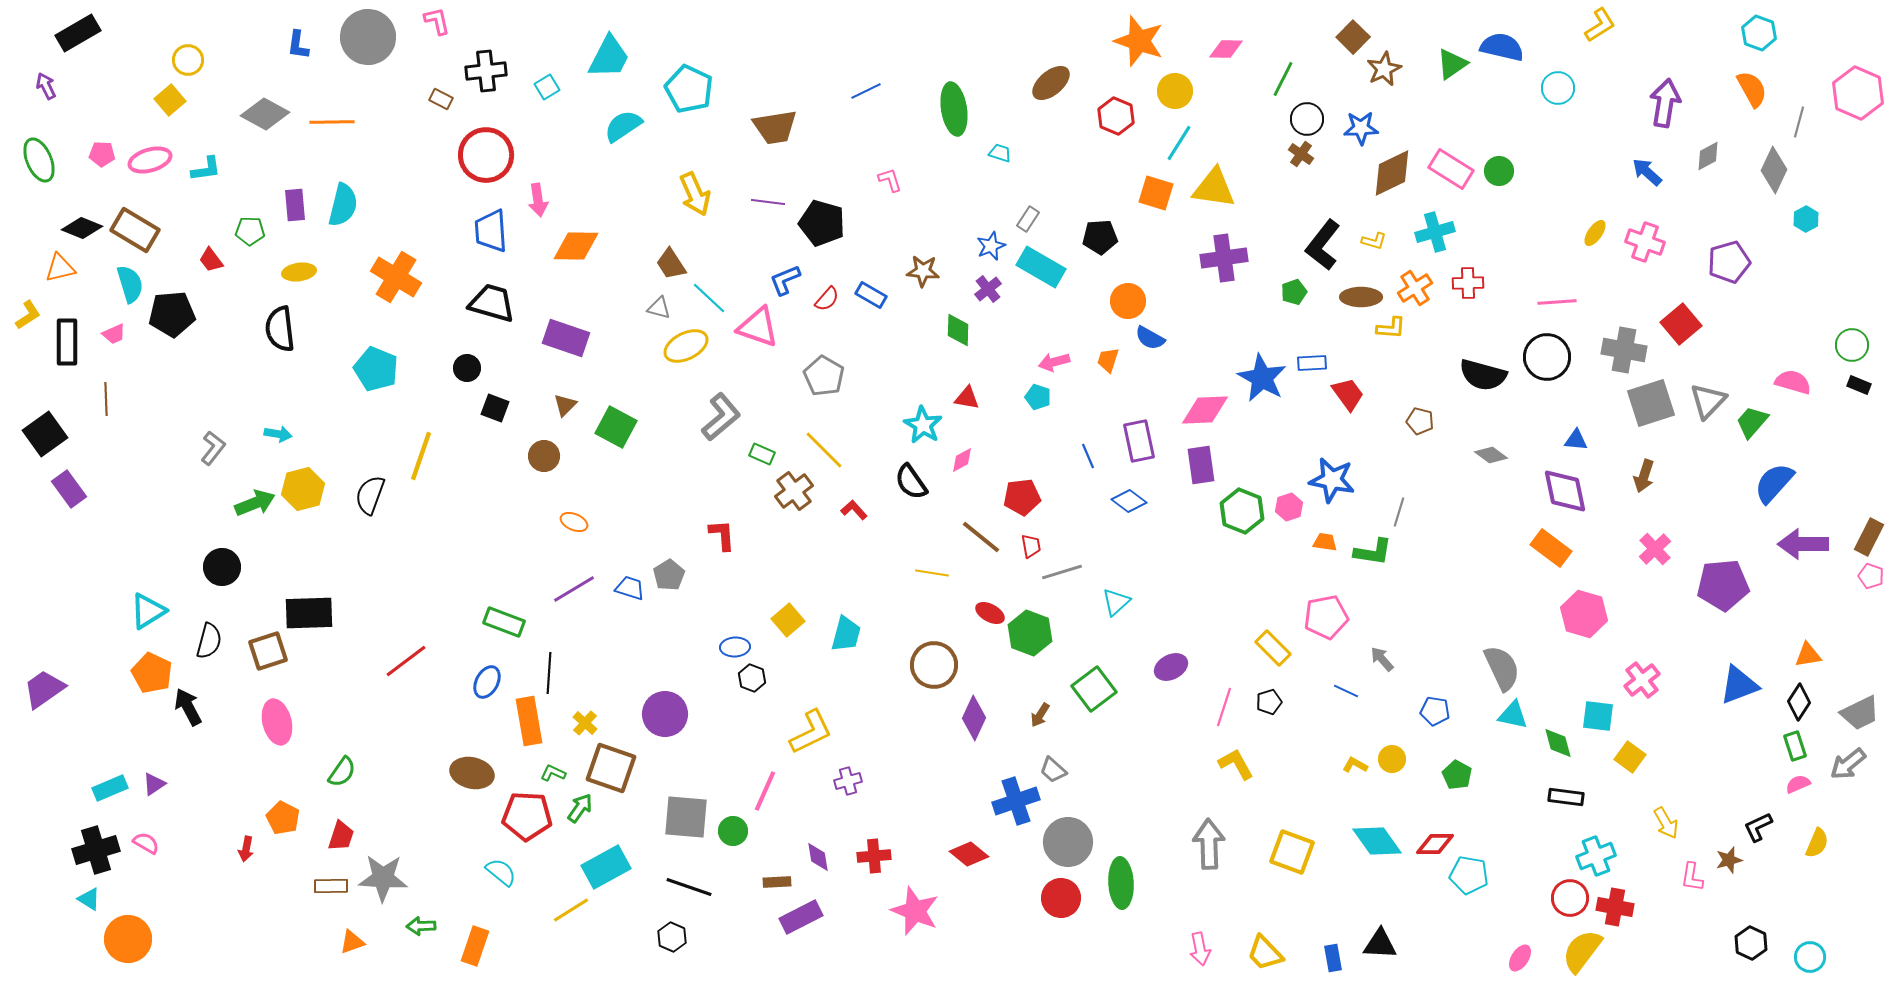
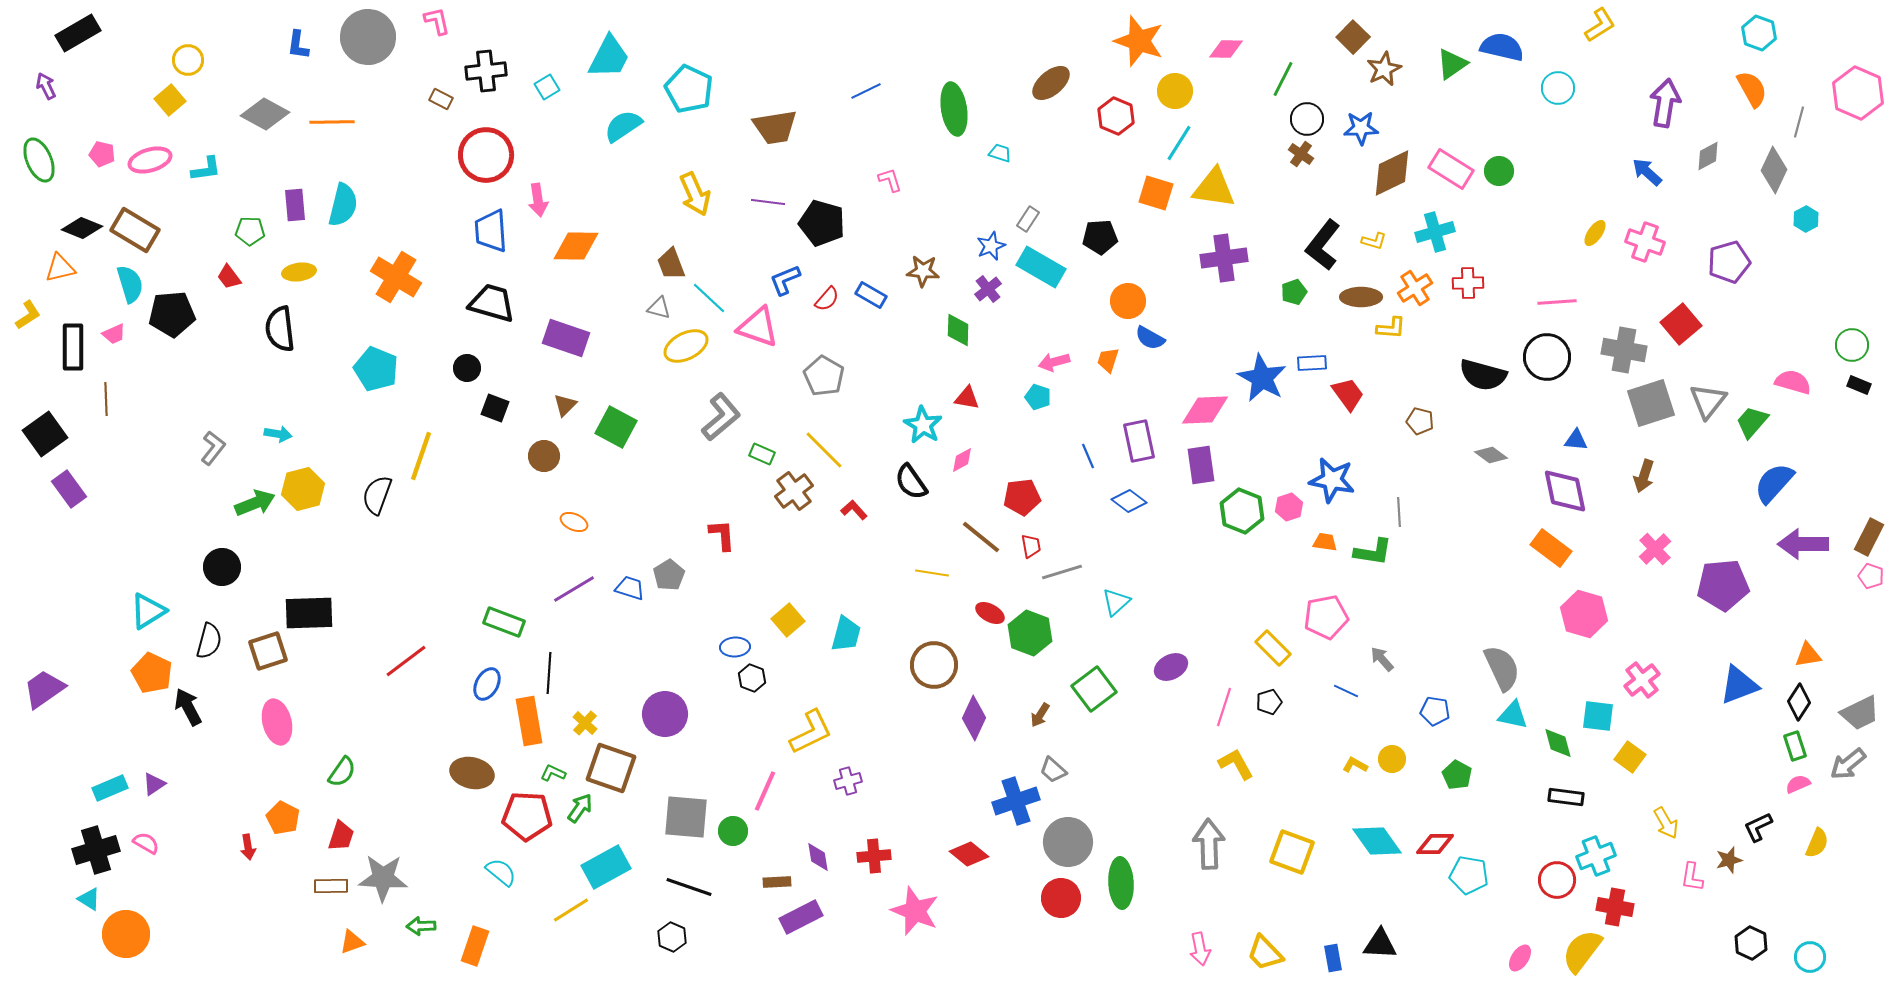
pink pentagon at (102, 154): rotated 10 degrees clockwise
red trapezoid at (211, 260): moved 18 px right, 17 px down
brown trapezoid at (671, 264): rotated 12 degrees clockwise
black rectangle at (67, 342): moved 6 px right, 5 px down
gray triangle at (1708, 401): rotated 6 degrees counterclockwise
black semicircle at (370, 495): moved 7 px right
gray line at (1399, 512): rotated 20 degrees counterclockwise
blue ellipse at (487, 682): moved 2 px down
red arrow at (246, 849): moved 2 px right, 2 px up; rotated 20 degrees counterclockwise
red circle at (1570, 898): moved 13 px left, 18 px up
orange circle at (128, 939): moved 2 px left, 5 px up
